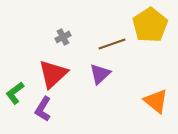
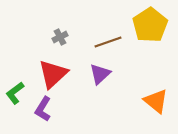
gray cross: moved 3 px left
brown line: moved 4 px left, 2 px up
